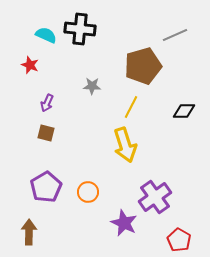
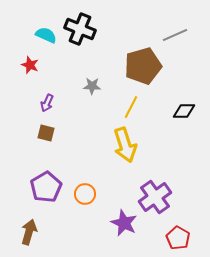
black cross: rotated 16 degrees clockwise
orange circle: moved 3 px left, 2 px down
brown arrow: rotated 15 degrees clockwise
red pentagon: moved 1 px left, 2 px up
